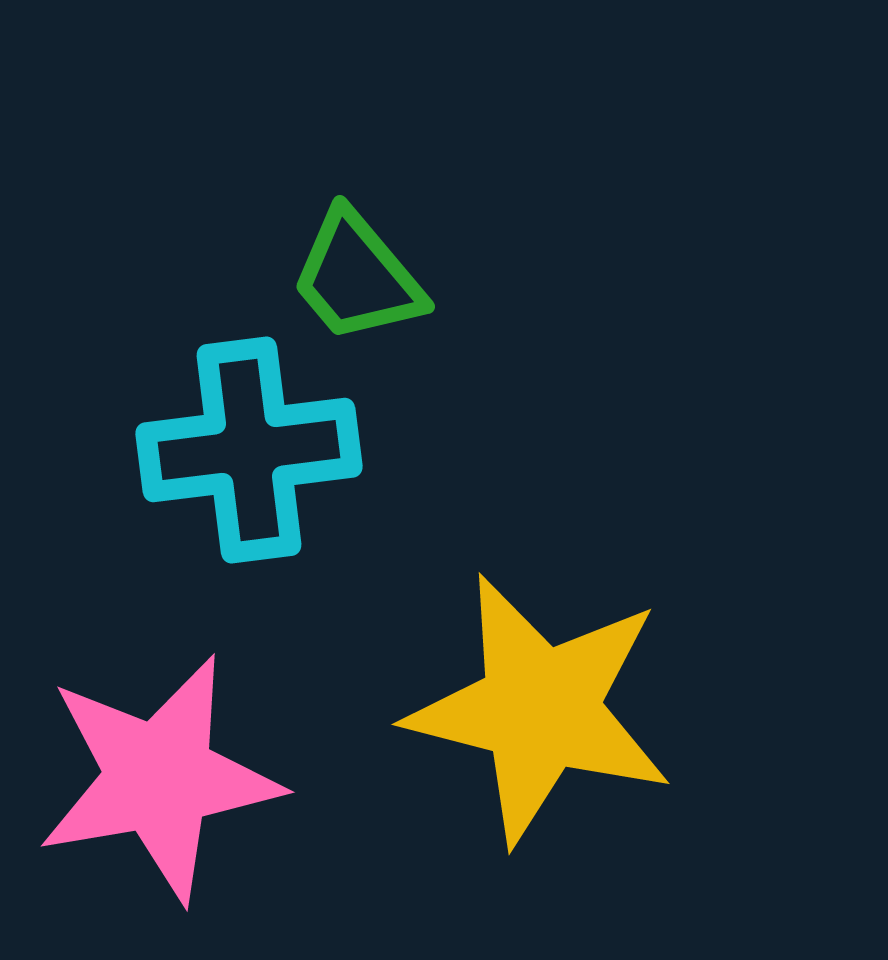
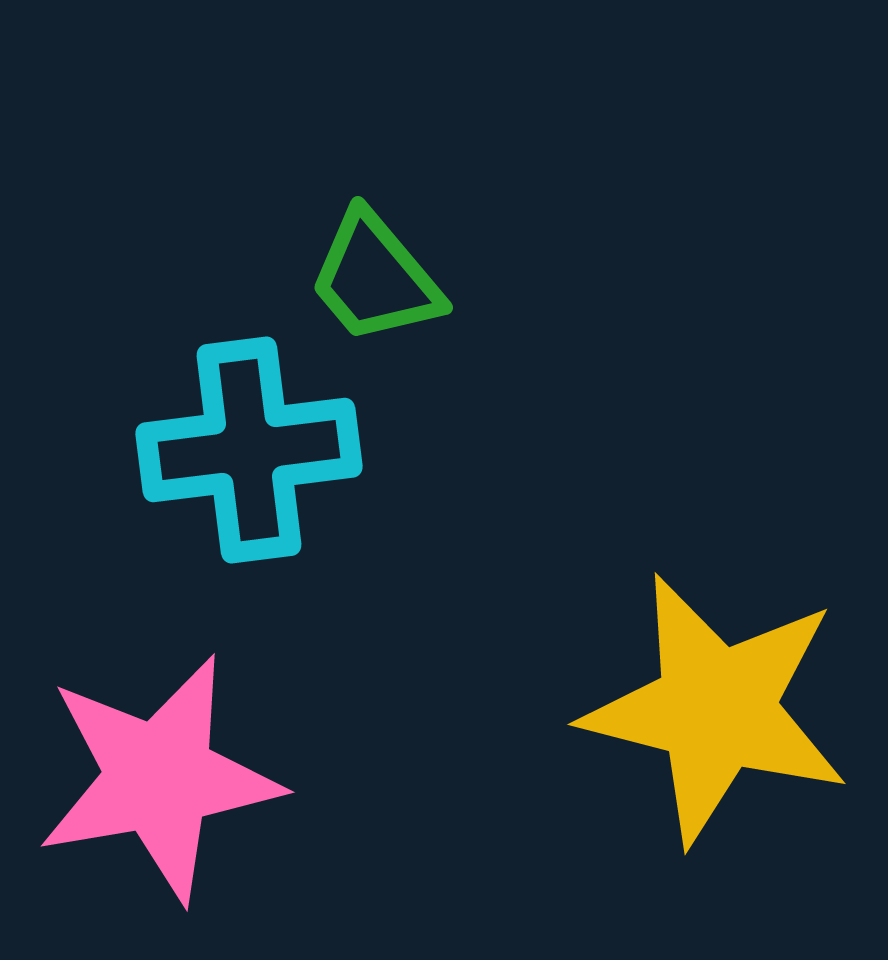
green trapezoid: moved 18 px right, 1 px down
yellow star: moved 176 px right
